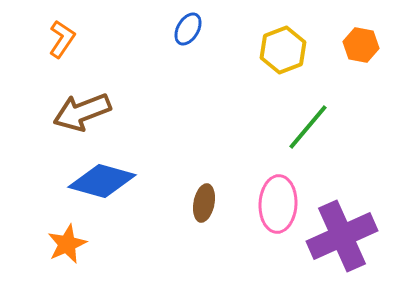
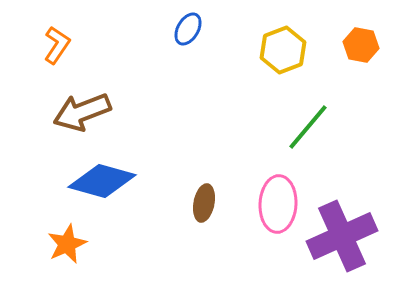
orange L-shape: moved 5 px left, 6 px down
